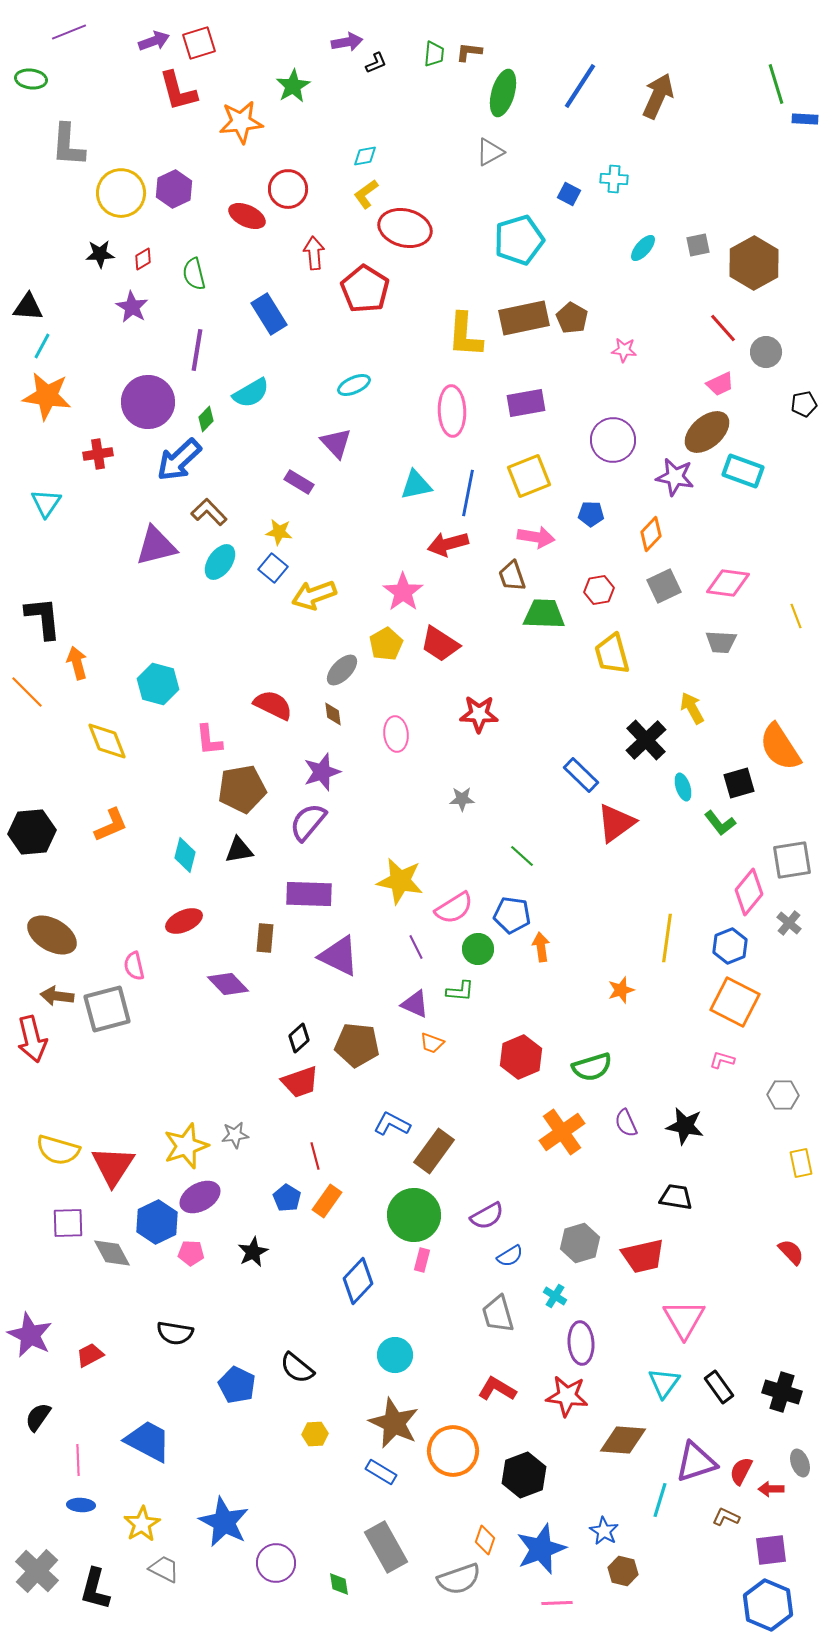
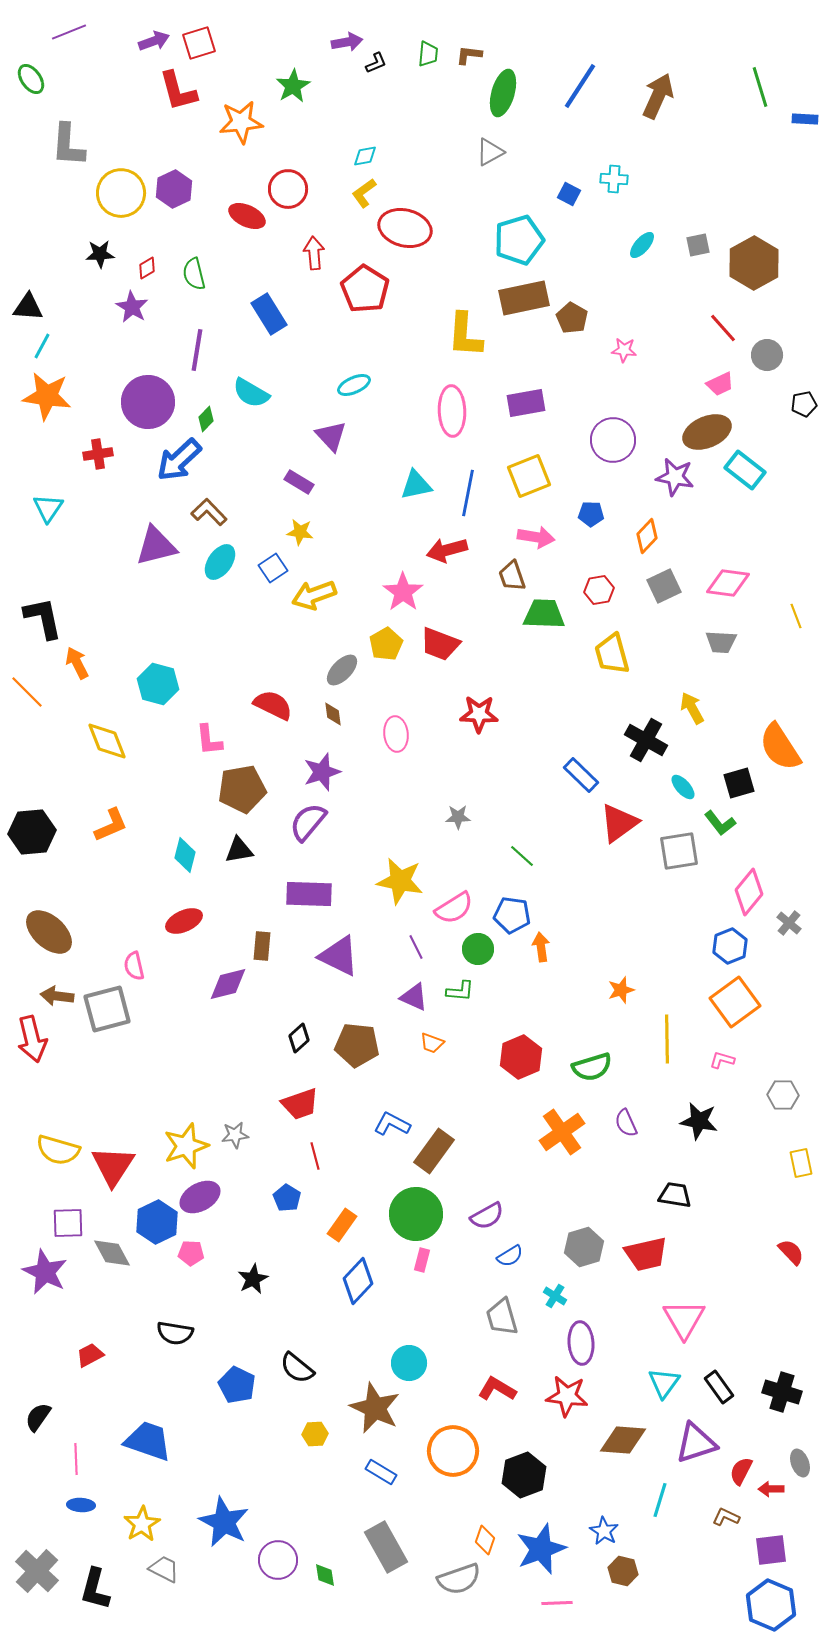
brown L-shape at (469, 52): moved 3 px down
green trapezoid at (434, 54): moved 6 px left
green ellipse at (31, 79): rotated 48 degrees clockwise
green line at (776, 84): moved 16 px left, 3 px down
yellow L-shape at (366, 194): moved 2 px left, 1 px up
cyan ellipse at (643, 248): moved 1 px left, 3 px up
red diamond at (143, 259): moved 4 px right, 9 px down
brown rectangle at (524, 318): moved 20 px up
gray circle at (766, 352): moved 1 px right, 3 px down
cyan semicircle at (251, 393): rotated 60 degrees clockwise
brown ellipse at (707, 432): rotated 18 degrees clockwise
purple triangle at (336, 443): moved 5 px left, 7 px up
cyan rectangle at (743, 471): moved 2 px right, 1 px up; rotated 18 degrees clockwise
cyan triangle at (46, 503): moved 2 px right, 5 px down
yellow star at (279, 532): moved 21 px right
orange diamond at (651, 534): moved 4 px left, 2 px down
red arrow at (448, 544): moved 1 px left, 6 px down
blue square at (273, 568): rotated 16 degrees clockwise
black L-shape at (43, 618): rotated 6 degrees counterclockwise
red trapezoid at (440, 644): rotated 12 degrees counterclockwise
orange arrow at (77, 663): rotated 12 degrees counterclockwise
black cross at (646, 740): rotated 18 degrees counterclockwise
cyan ellipse at (683, 787): rotated 24 degrees counterclockwise
gray star at (462, 799): moved 4 px left, 18 px down
red triangle at (616, 823): moved 3 px right
gray square at (792, 860): moved 113 px left, 9 px up
brown ellipse at (52, 935): moved 3 px left, 3 px up; rotated 12 degrees clockwise
brown rectangle at (265, 938): moved 3 px left, 8 px down
yellow line at (667, 938): moved 101 px down; rotated 9 degrees counterclockwise
purple diamond at (228, 984): rotated 60 degrees counterclockwise
orange square at (735, 1002): rotated 27 degrees clockwise
purple triangle at (415, 1004): moved 1 px left, 7 px up
red trapezoid at (300, 1082): moved 22 px down
black star at (685, 1126): moved 14 px right, 5 px up
black trapezoid at (676, 1197): moved 1 px left, 2 px up
orange rectangle at (327, 1201): moved 15 px right, 24 px down
green circle at (414, 1215): moved 2 px right, 1 px up
gray hexagon at (580, 1243): moved 4 px right, 4 px down
black star at (253, 1252): moved 27 px down
red trapezoid at (643, 1256): moved 3 px right, 2 px up
gray trapezoid at (498, 1314): moved 4 px right, 3 px down
purple star at (30, 1335): moved 15 px right, 63 px up
cyan circle at (395, 1355): moved 14 px right, 8 px down
brown star at (394, 1423): moved 19 px left, 15 px up
blue trapezoid at (148, 1441): rotated 9 degrees counterclockwise
pink line at (78, 1460): moved 2 px left, 1 px up
purple triangle at (696, 1462): moved 19 px up
purple circle at (276, 1563): moved 2 px right, 3 px up
green diamond at (339, 1584): moved 14 px left, 9 px up
blue hexagon at (768, 1605): moved 3 px right
